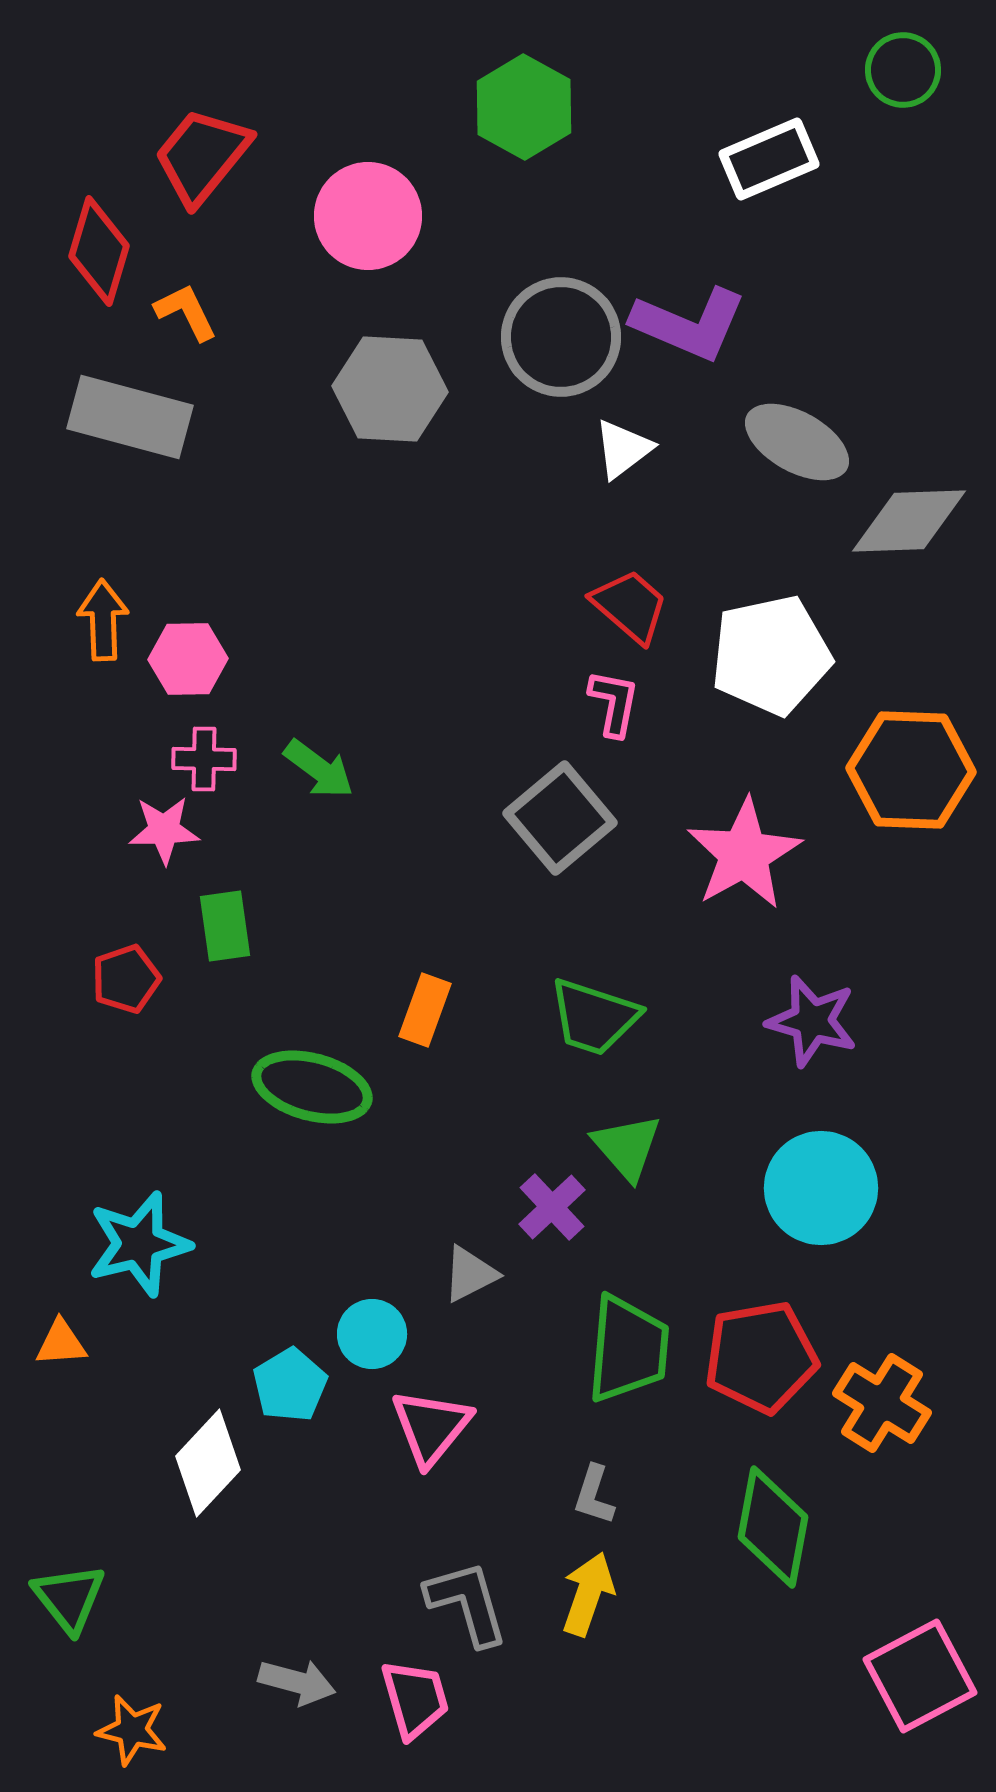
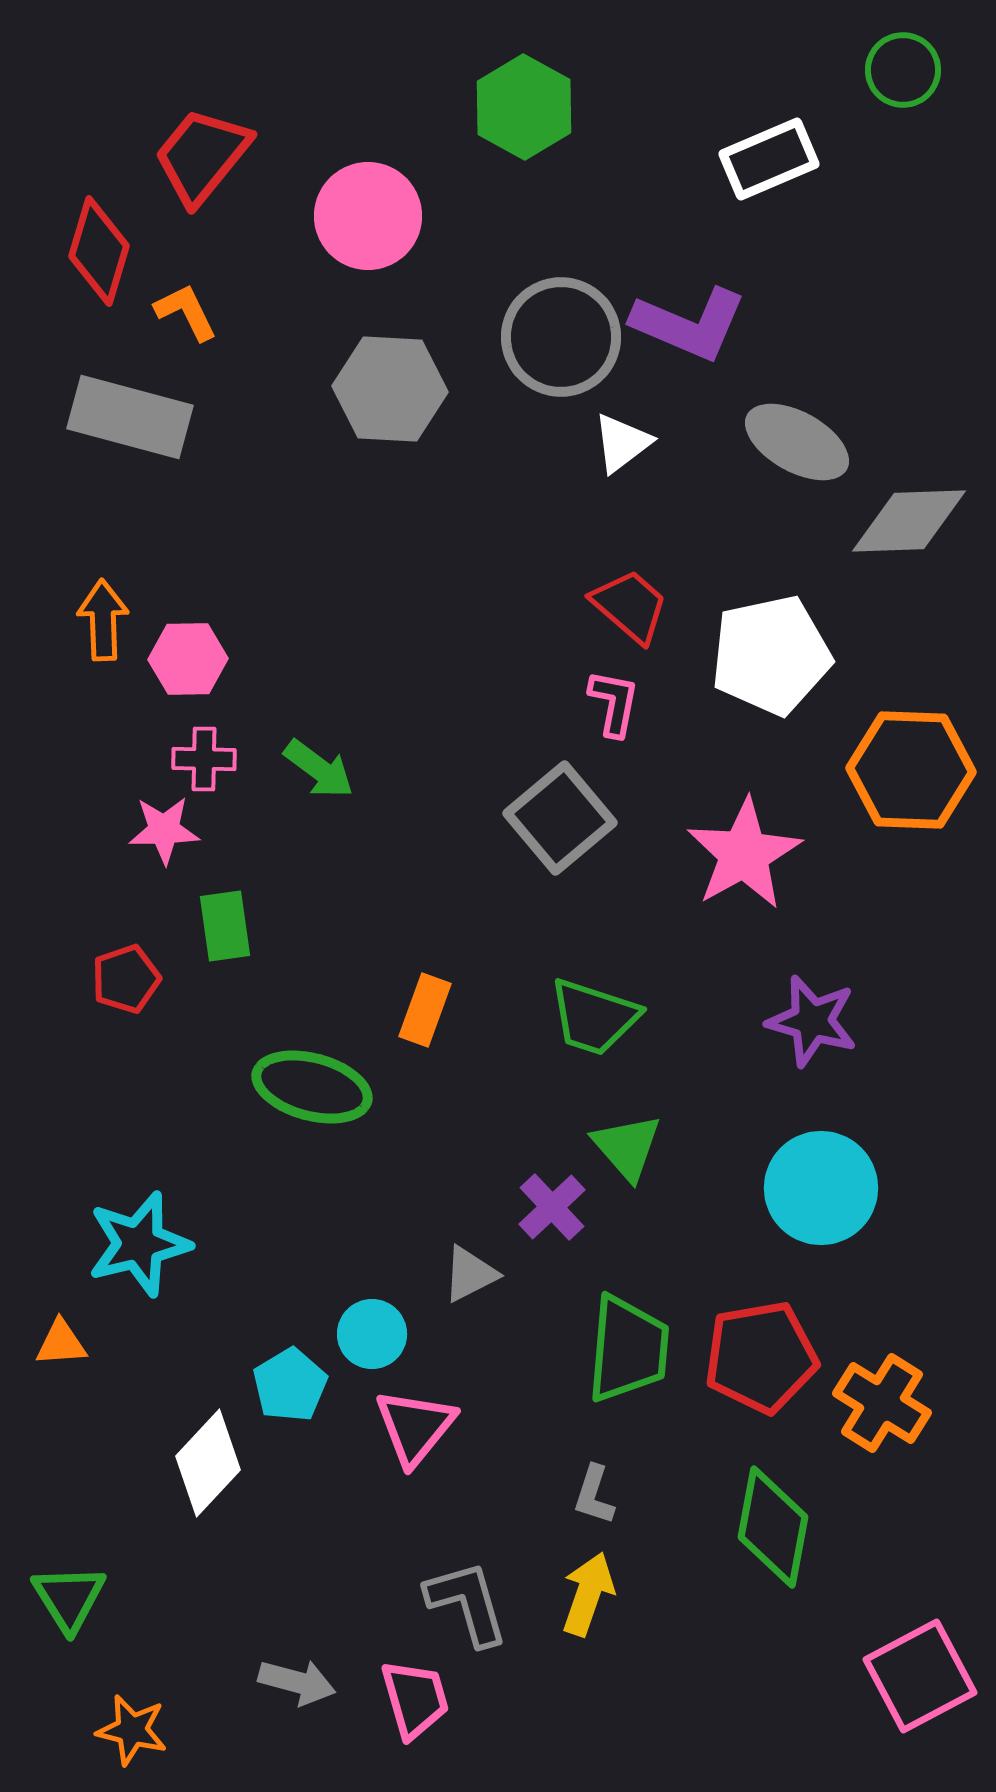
white triangle at (623, 449): moved 1 px left, 6 px up
pink triangle at (431, 1427): moved 16 px left
green triangle at (69, 1598): rotated 6 degrees clockwise
